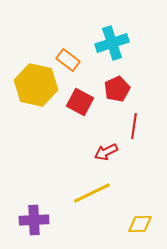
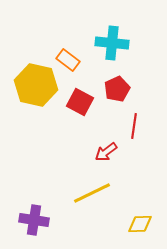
cyan cross: rotated 24 degrees clockwise
red arrow: rotated 10 degrees counterclockwise
purple cross: rotated 12 degrees clockwise
